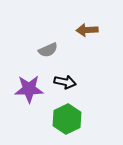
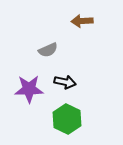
brown arrow: moved 5 px left, 9 px up
green hexagon: rotated 8 degrees counterclockwise
